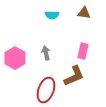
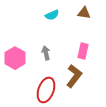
cyan semicircle: rotated 24 degrees counterclockwise
brown L-shape: rotated 30 degrees counterclockwise
